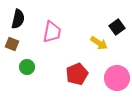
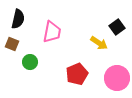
green circle: moved 3 px right, 5 px up
